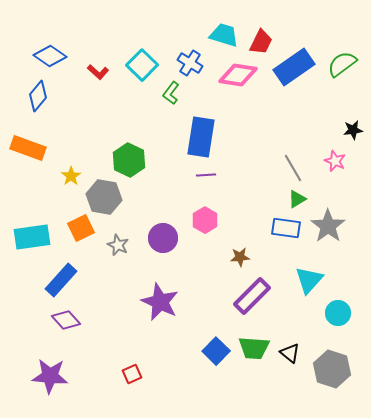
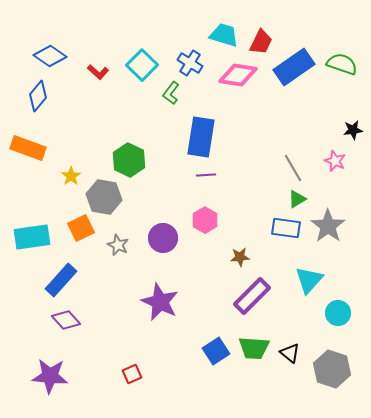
green semicircle at (342, 64): rotated 56 degrees clockwise
blue square at (216, 351): rotated 12 degrees clockwise
